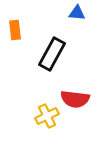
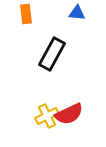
orange rectangle: moved 11 px right, 16 px up
red semicircle: moved 6 px left, 15 px down; rotated 32 degrees counterclockwise
